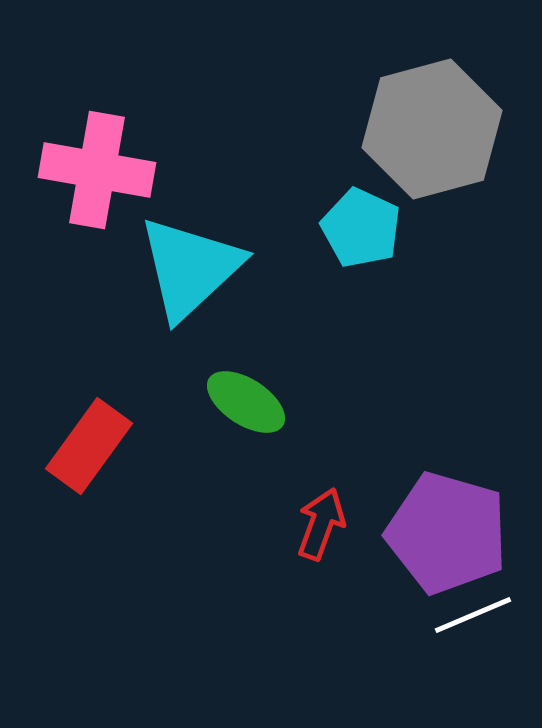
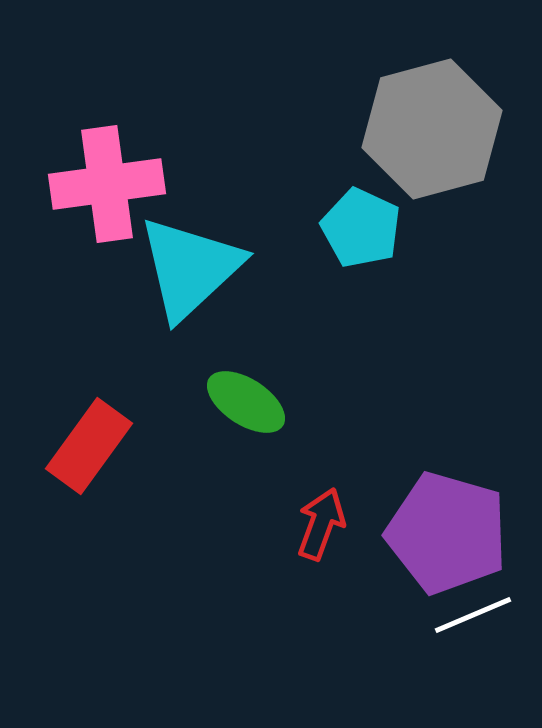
pink cross: moved 10 px right, 14 px down; rotated 18 degrees counterclockwise
